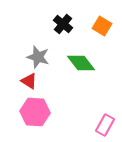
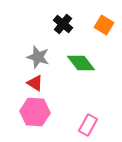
orange square: moved 2 px right, 1 px up
red triangle: moved 6 px right, 2 px down
pink rectangle: moved 17 px left
